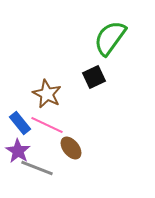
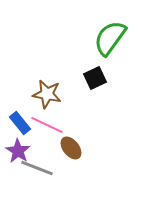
black square: moved 1 px right, 1 px down
brown star: rotated 16 degrees counterclockwise
